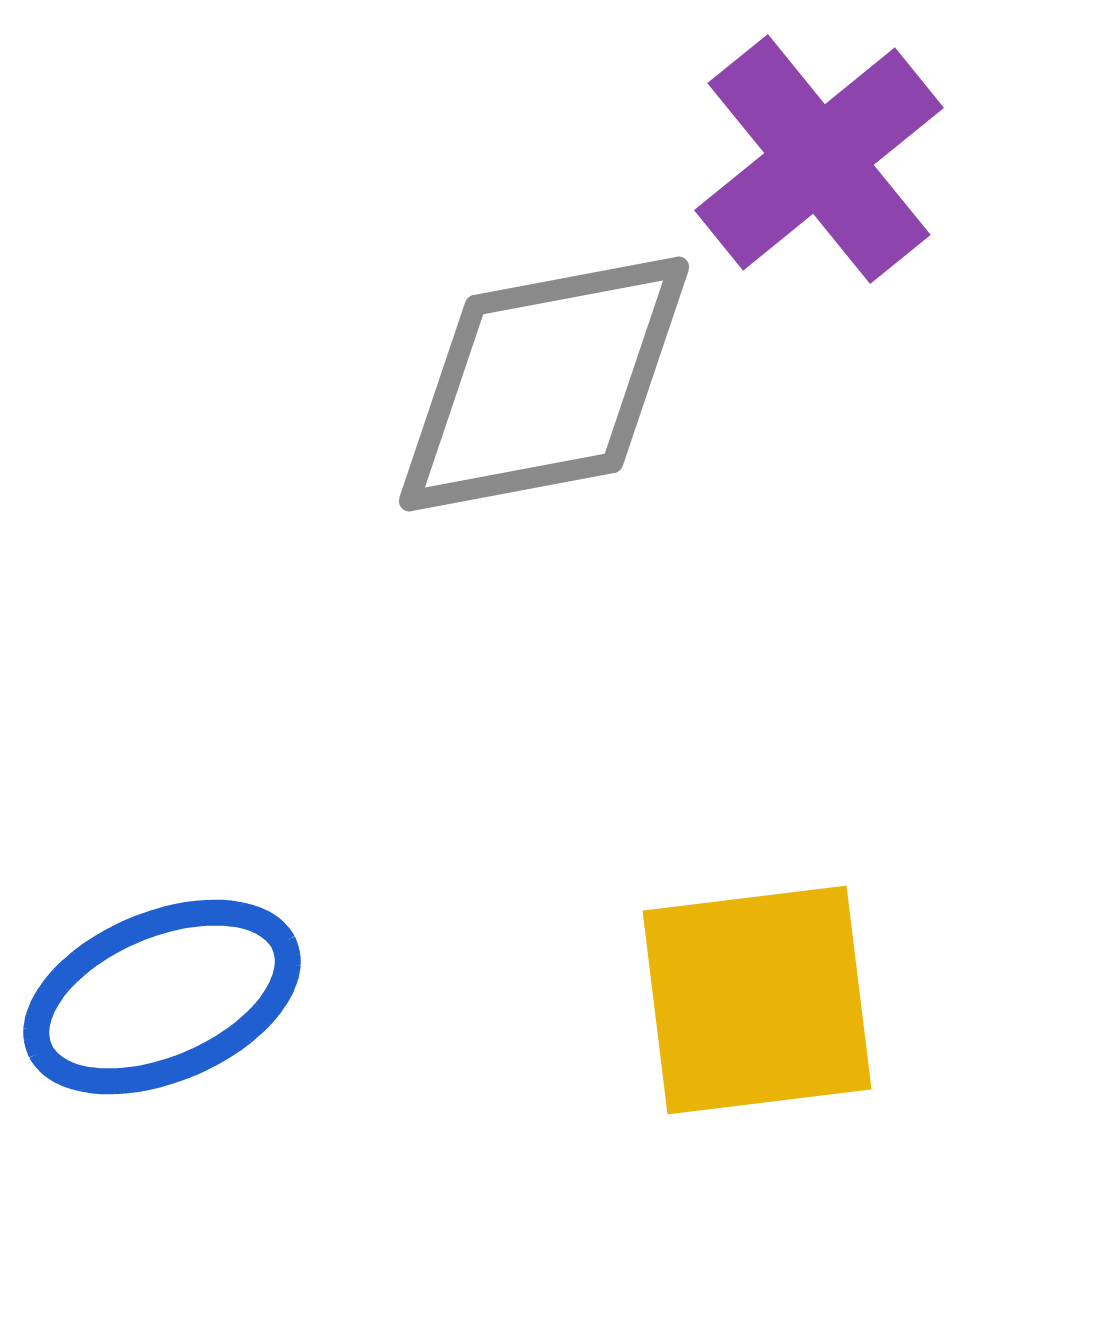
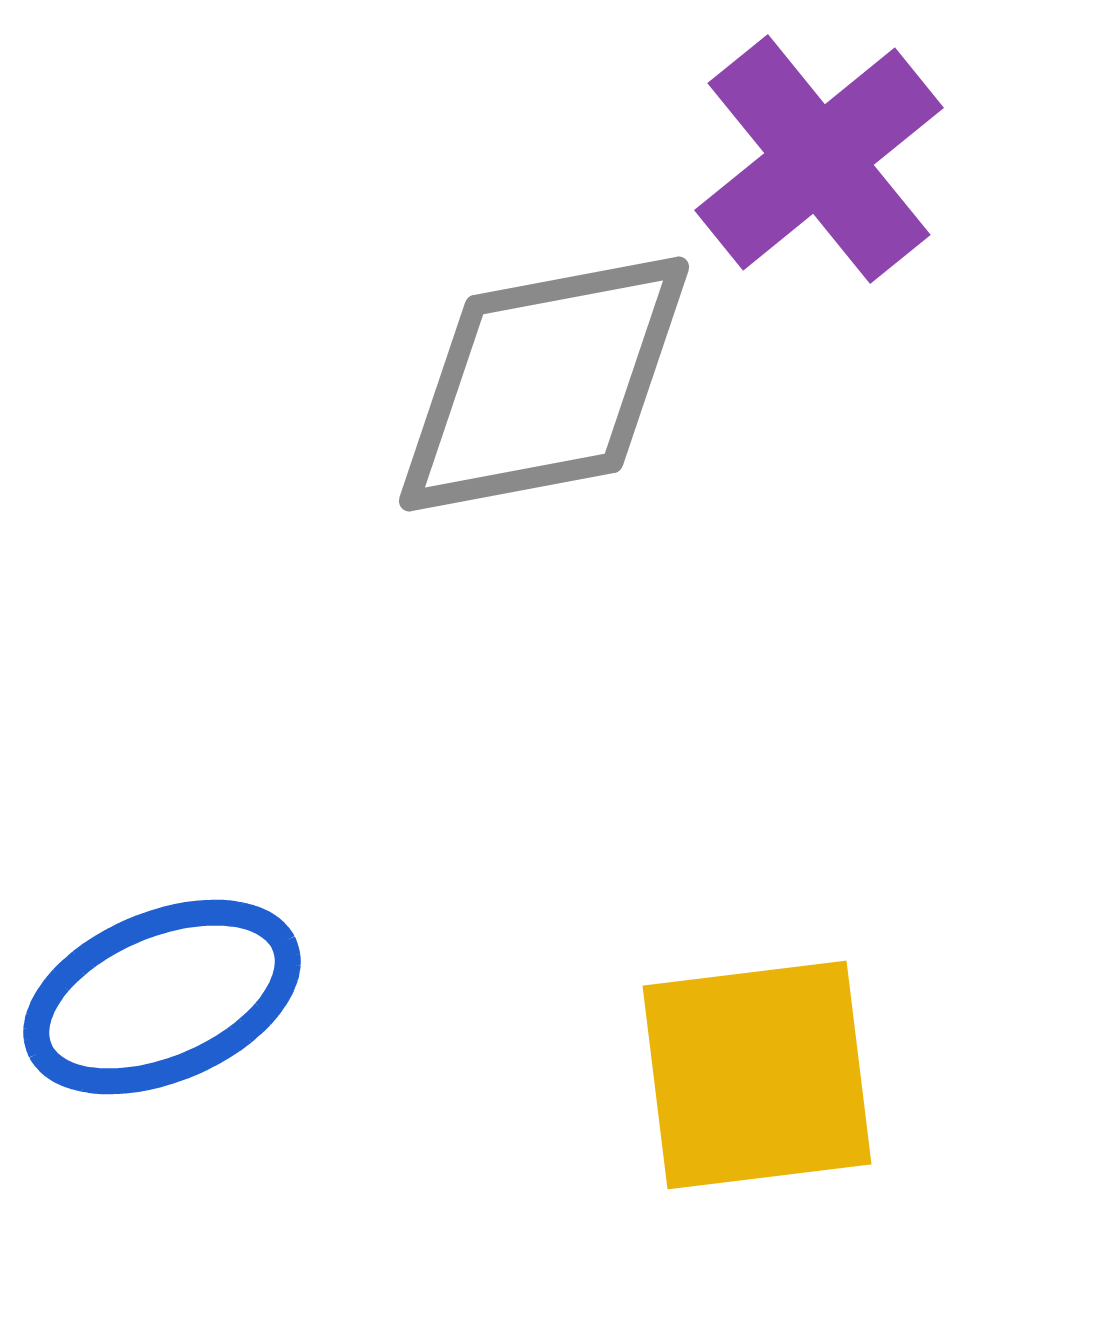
yellow square: moved 75 px down
